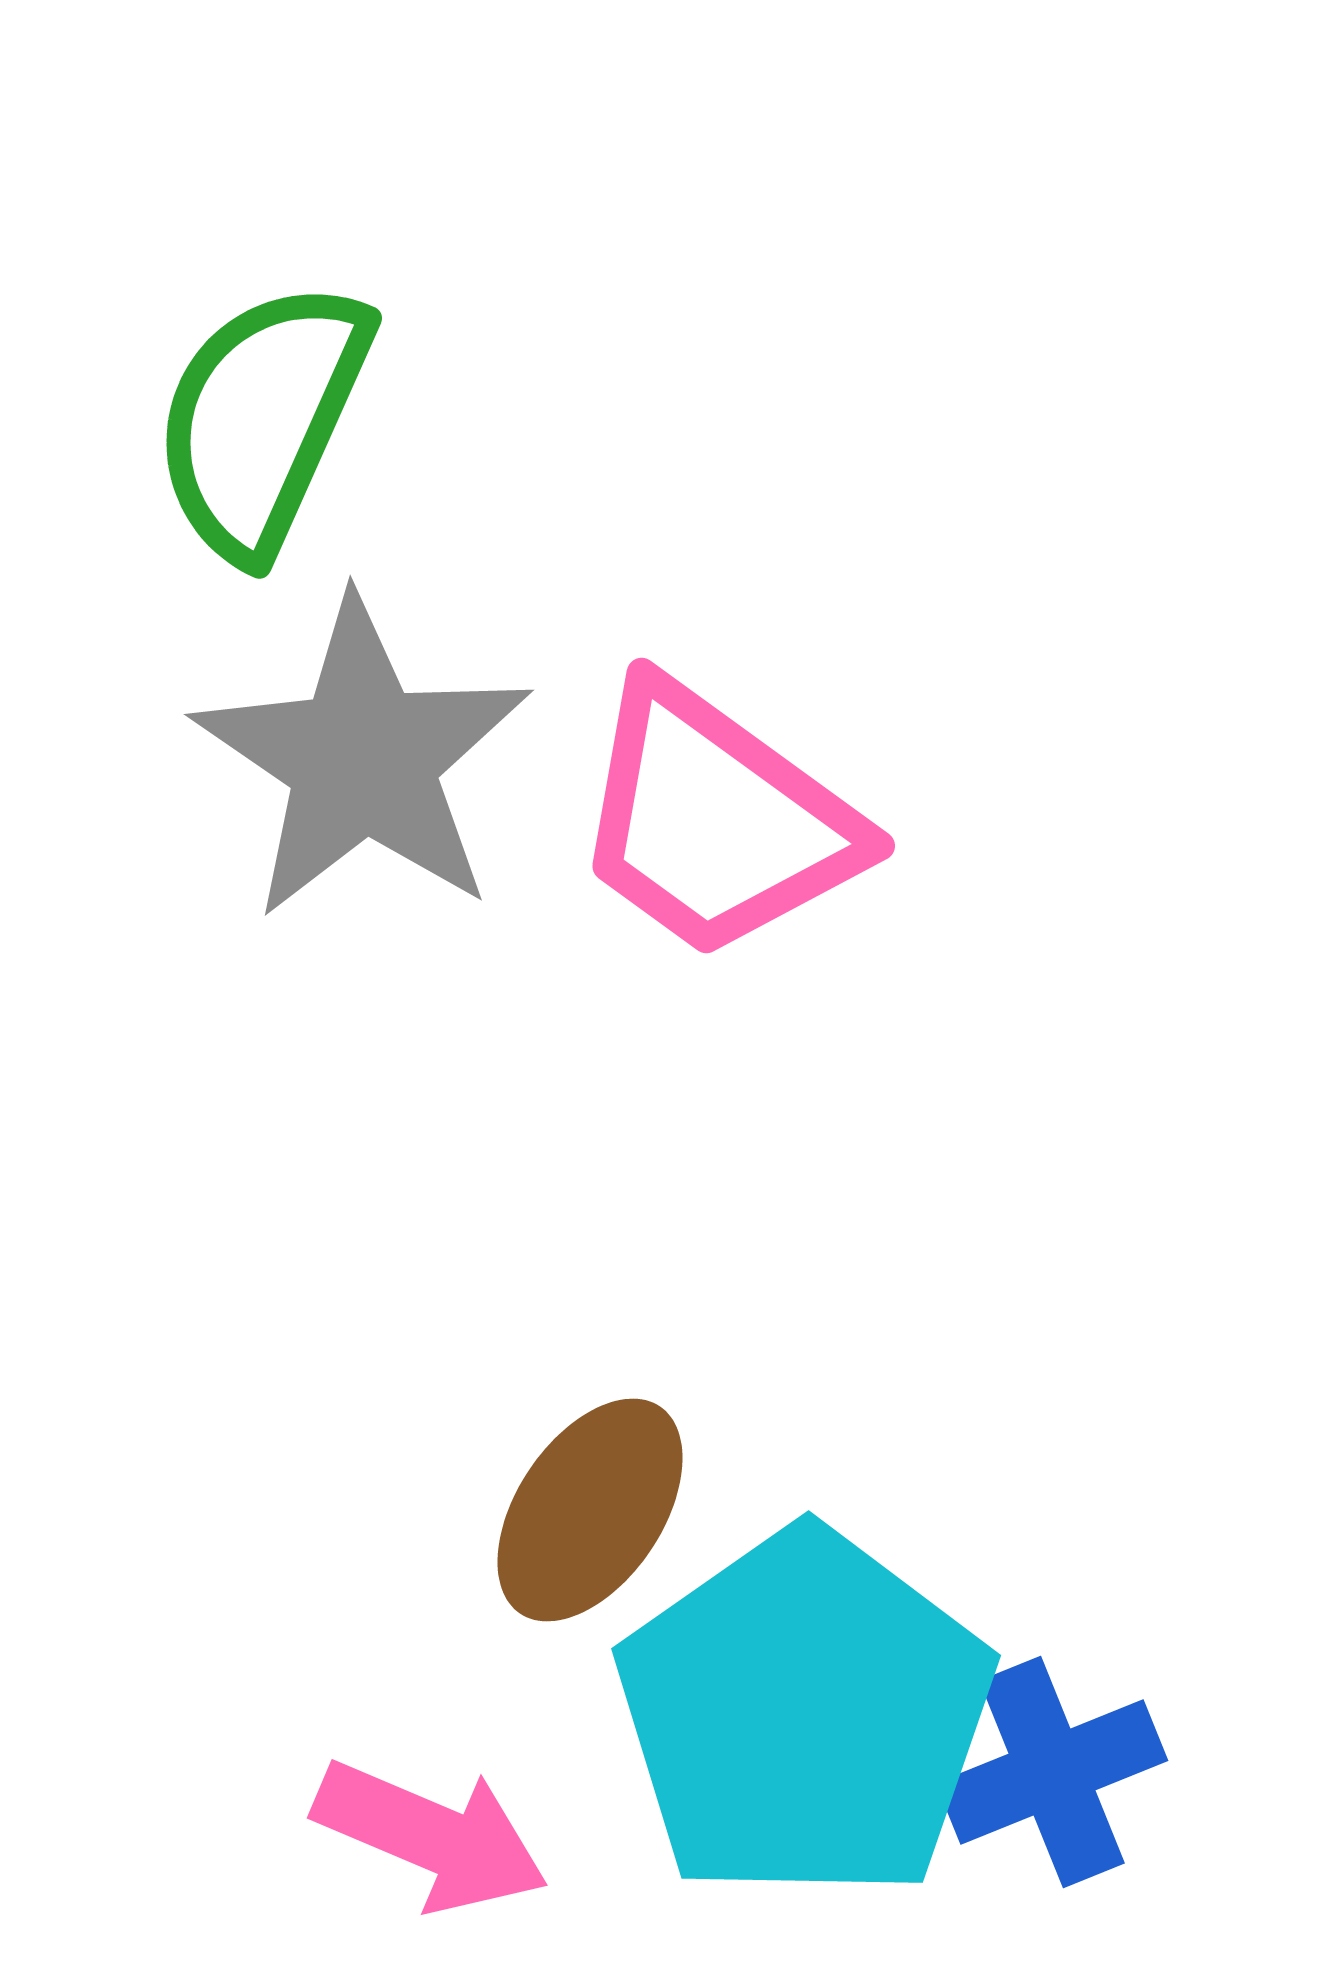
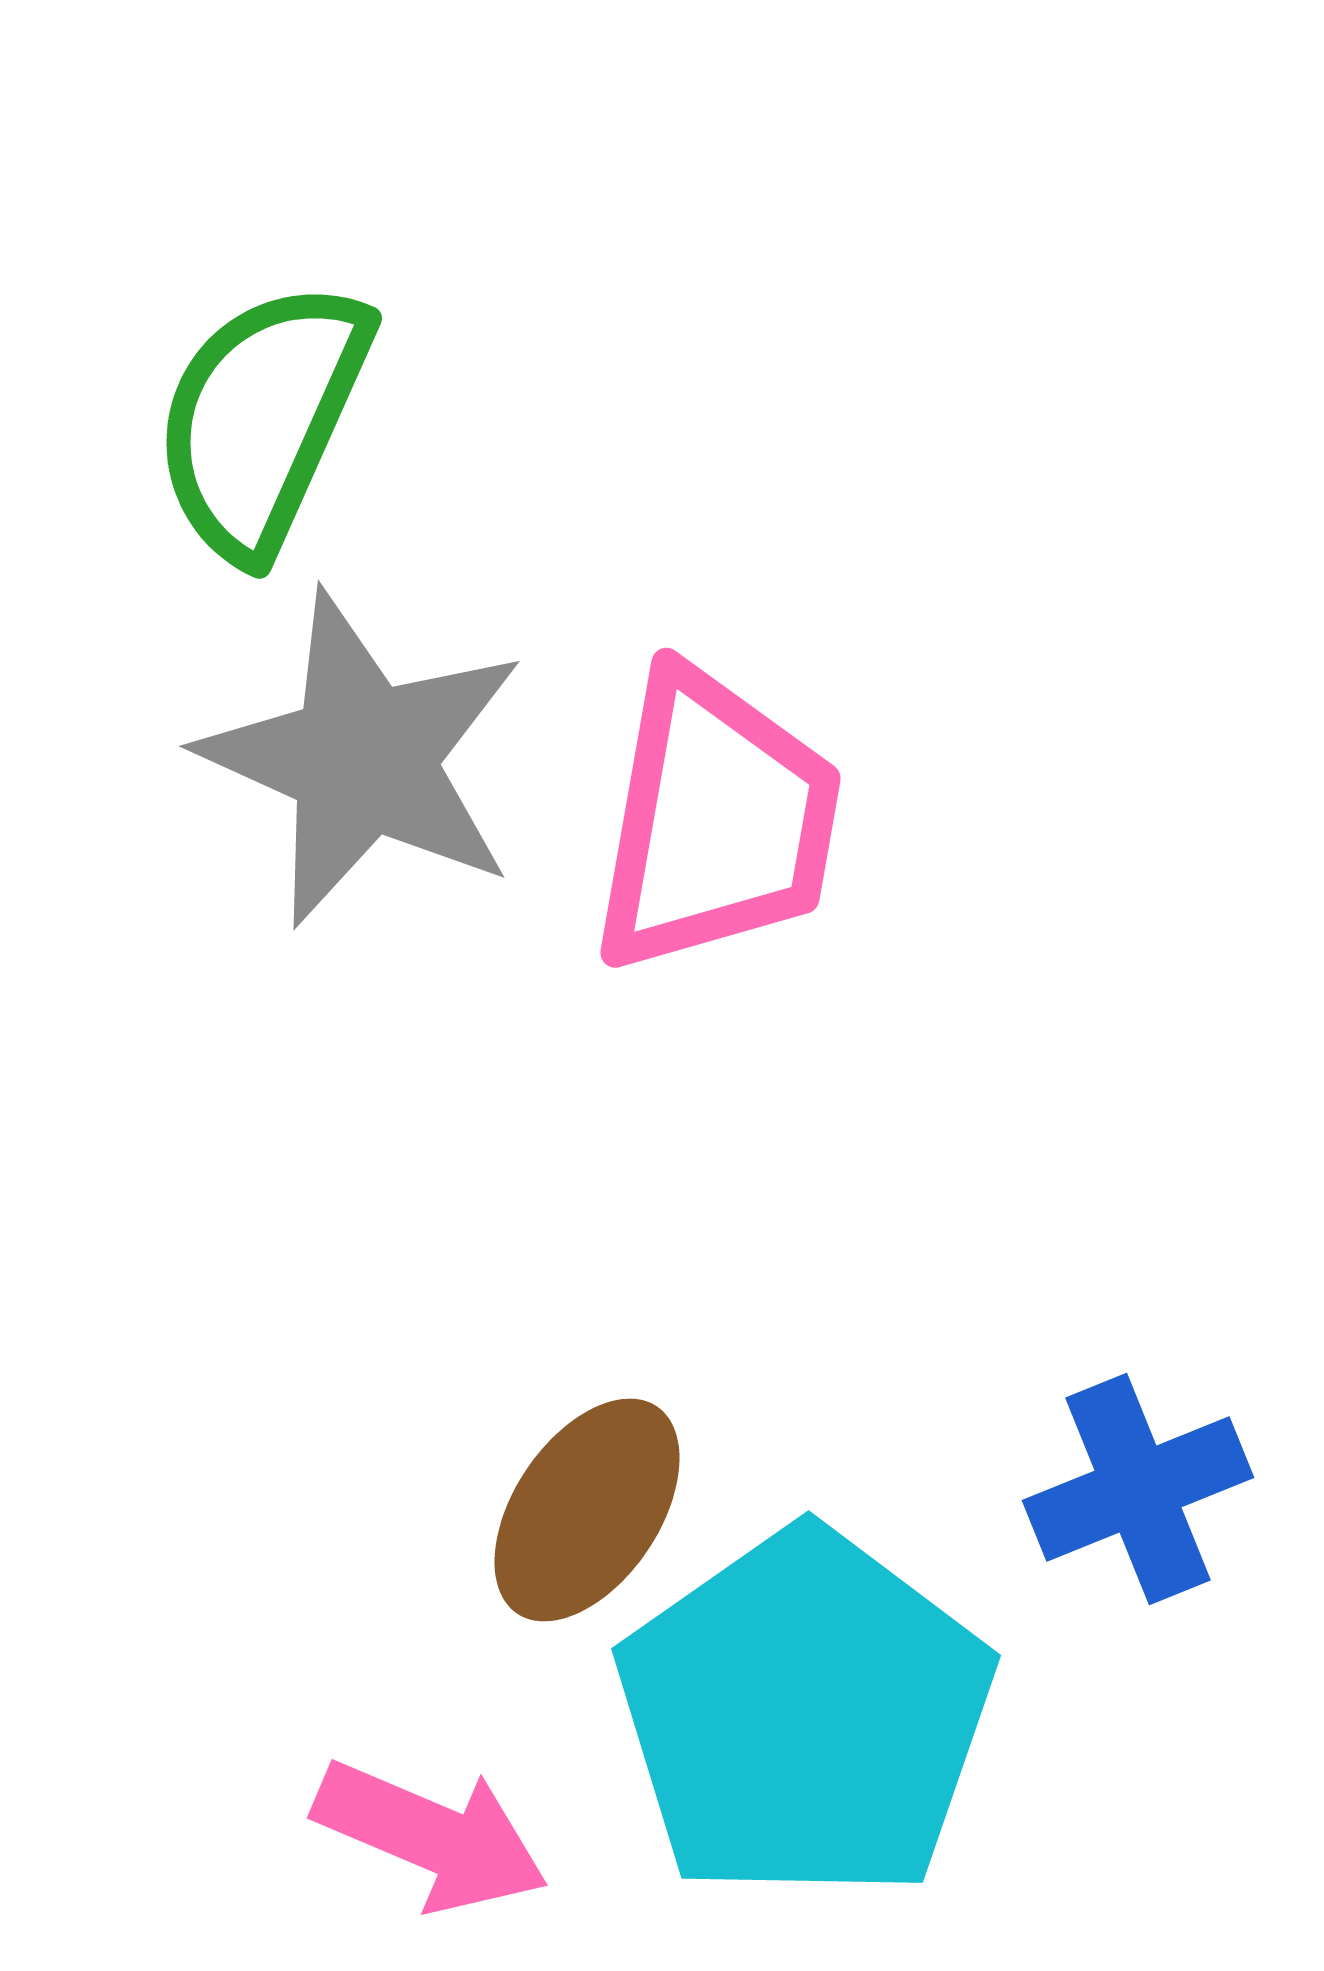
gray star: rotated 10 degrees counterclockwise
pink trapezoid: rotated 116 degrees counterclockwise
brown ellipse: moved 3 px left
blue cross: moved 86 px right, 283 px up
